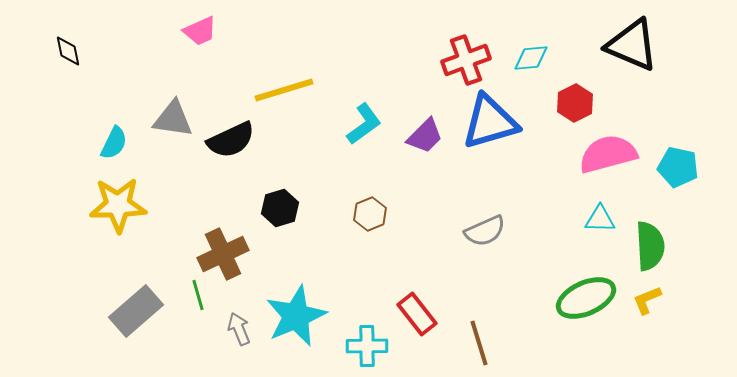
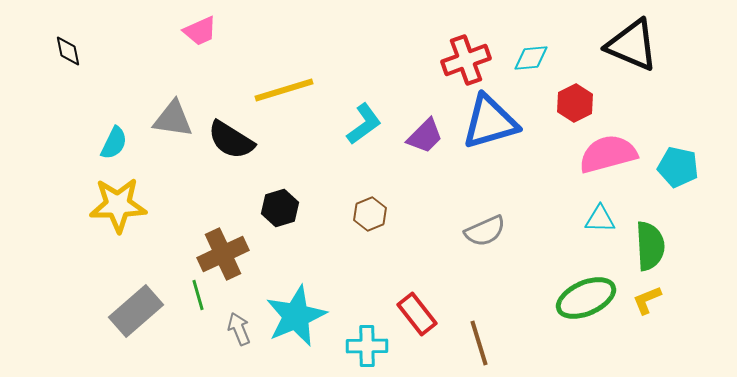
black semicircle: rotated 57 degrees clockwise
